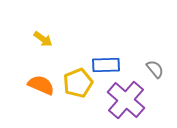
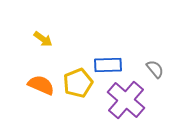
blue rectangle: moved 2 px right
